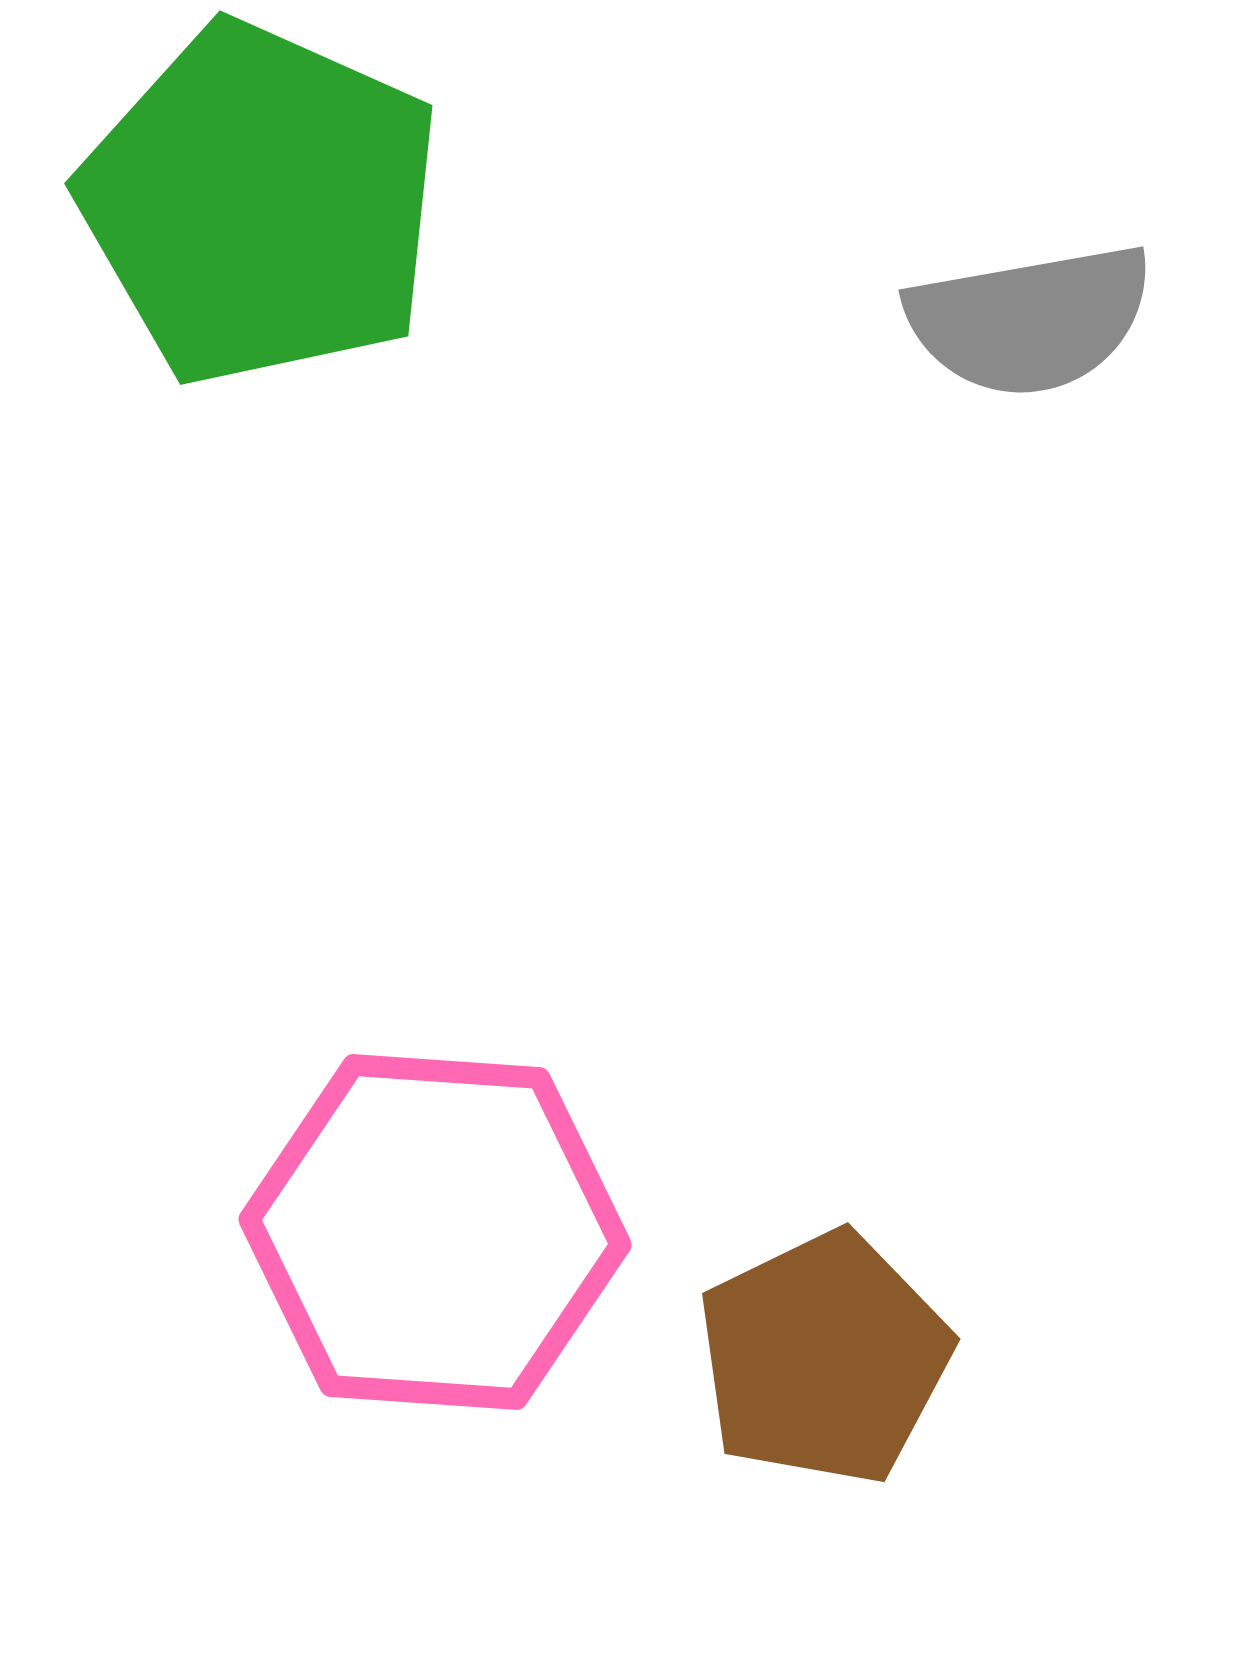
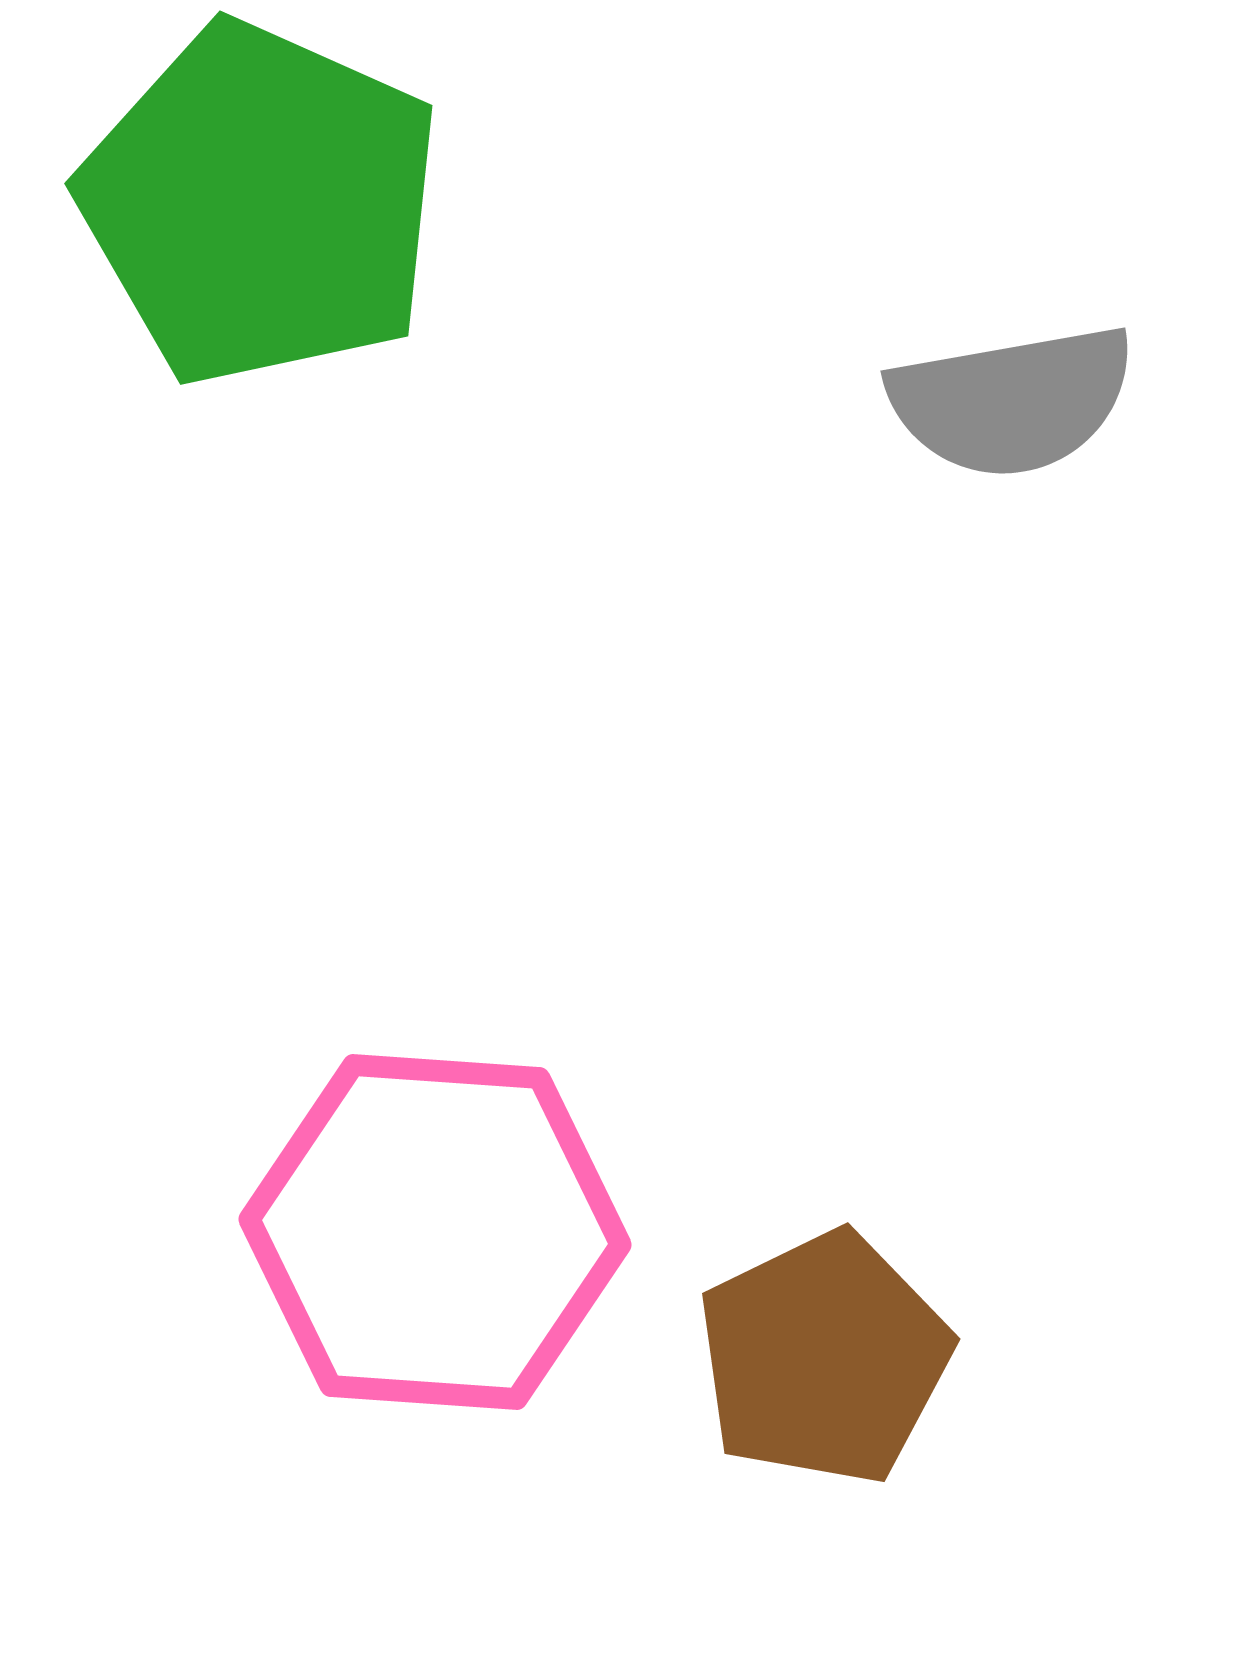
gray semicircle: moved 18 px left, 81 px down
